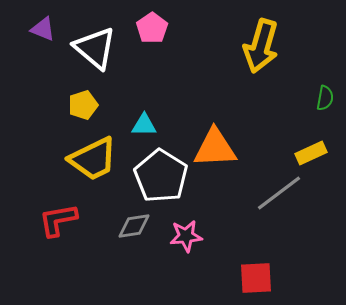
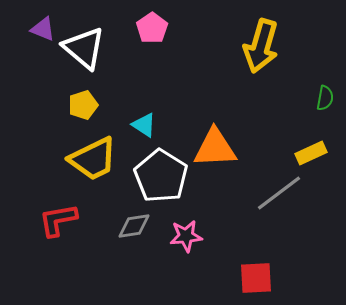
white triangle: moved 11 px left
cyan triangle: rotated 32 degrees clockwise
